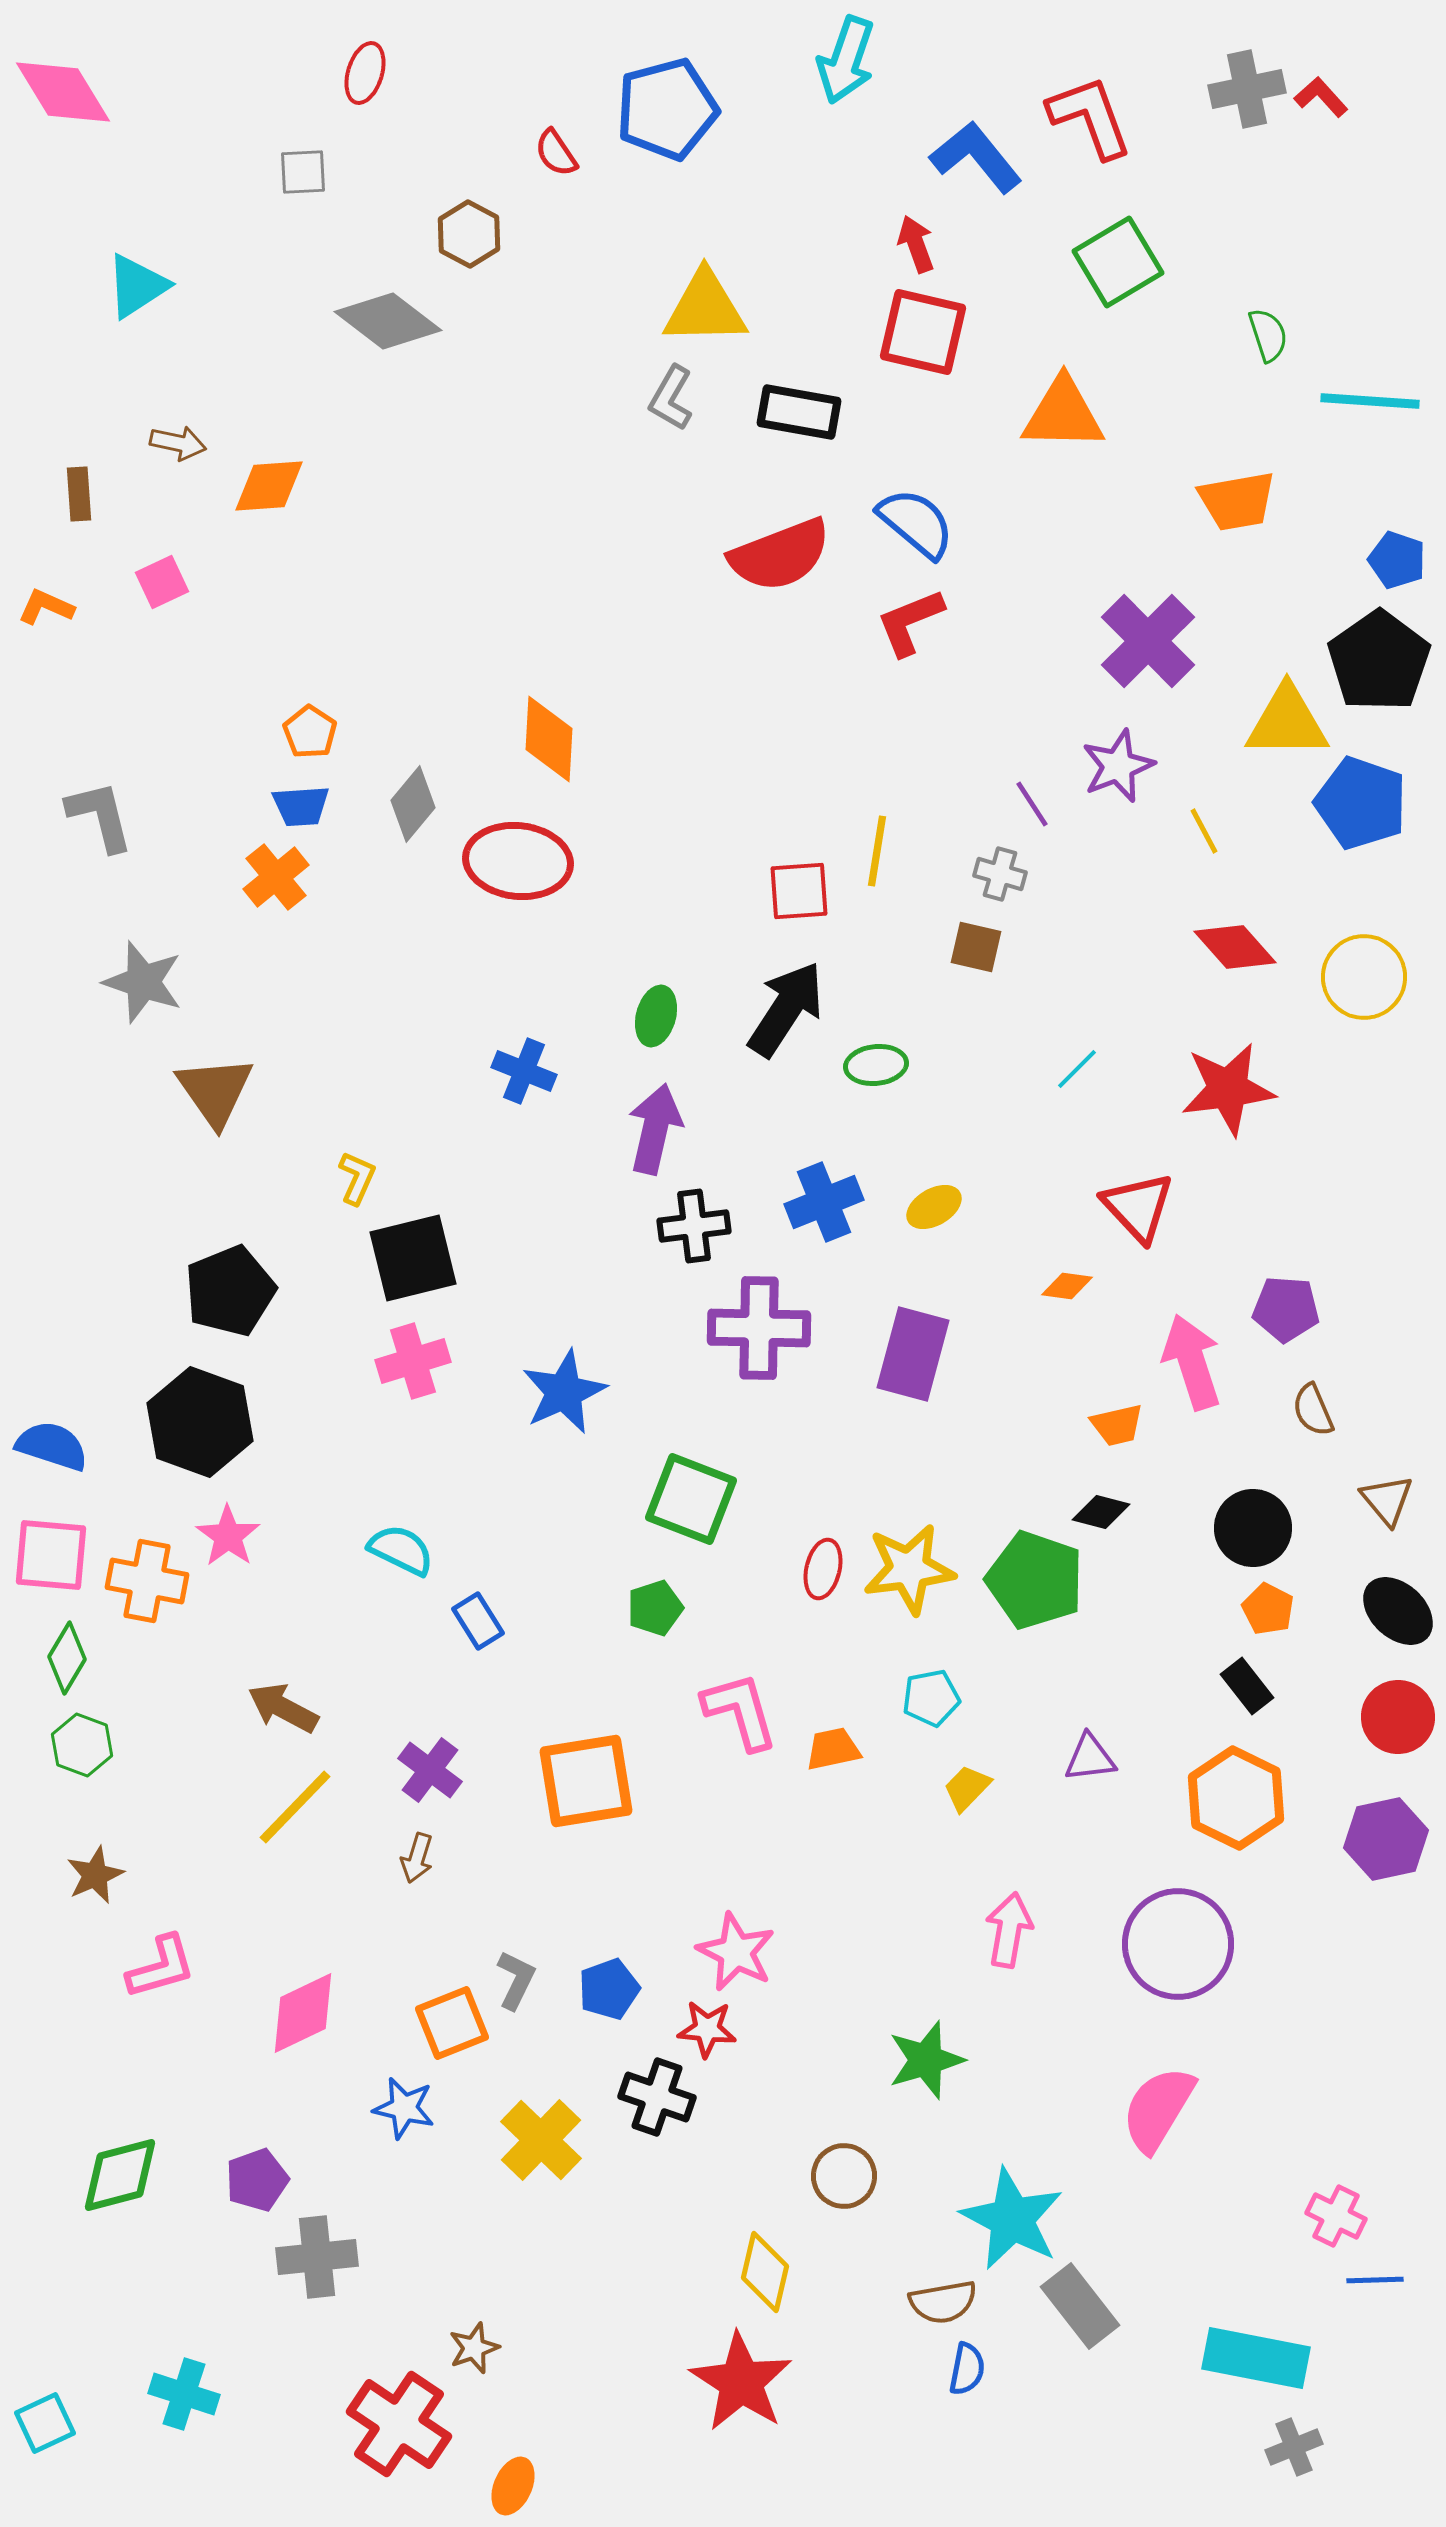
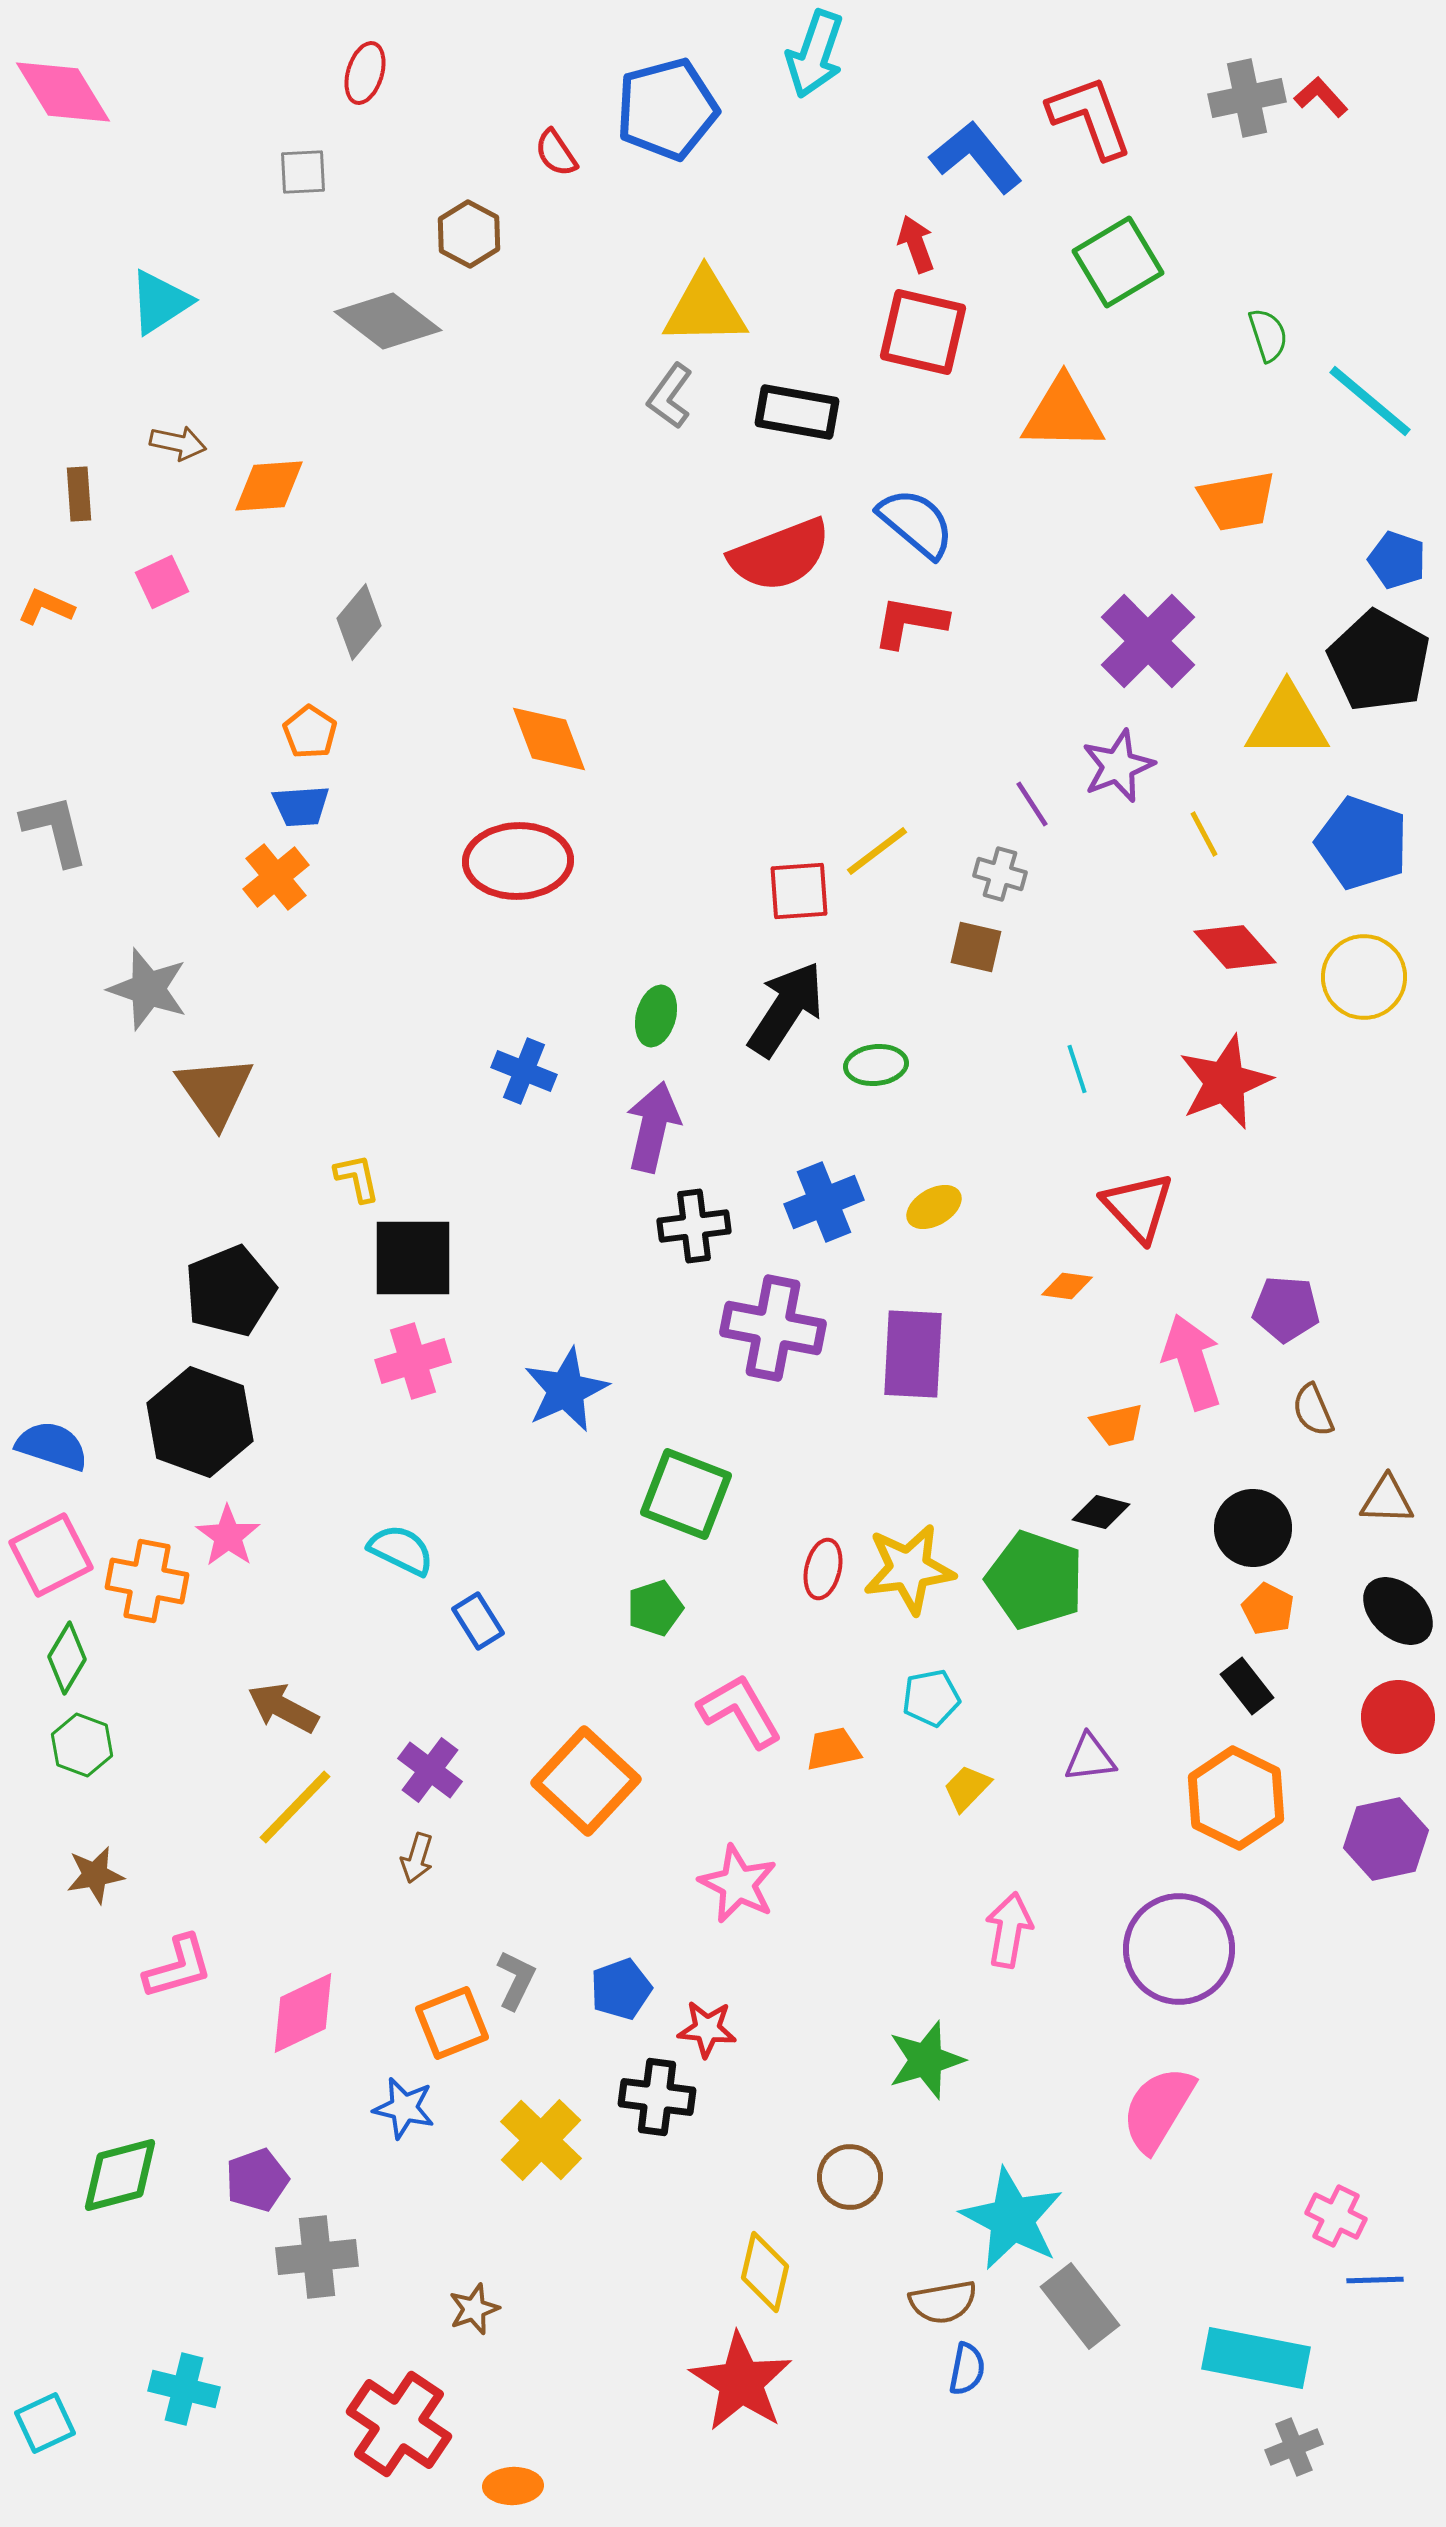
cyan arrow at (846, 60): moved 31 px left, 6 px up
gray cross at (1247, 89): moved 9 px down
cyan triangle at (137, 286): moved 23 px right, 16 px down
gray L-shape at (671, 398): moved 1 px left, 2 px up; rotated 6 degrees clockwise
cyan line at (1370, 401): rotated 36 degrees clockwise
black rectangle at (799, 412): moved 2 px left
red L-shape at (910, 622): rotated 32 degrees clockwise
black pentagon at (1379, 661): rotated 8 degrees counterclockwise
orange diamond at (549, 739): rotated 24 degrees counterclockwise
blue pentagon at (1361, 803): moved 1 px right, 40 px down
gray diamond at (413, 804): moved 54 px left, 182 px up
gray L-shape at (100, 816): moved 45 px left, 14 px down
yellow line at (1204, 831): moved 3 px down
yellow line at (877, 851): rotated 44 degrees clockwise
red ellipse at (518, 861): rotated 8 degrees counterclockwise
gray star at (143, 982): moved 5 px right, 7 px down
cyan line at (1077, 1069): rotated 63 degrees counterclockwise
red star at (1228, 1089): moved 3 px left, 7 px up; rotated 14 degrees counterclockwise
purple arrow at (655, 1129): moved 2 px left, 2 px up
yellow L-shape at (357, 1178): rotated 36 degrees counterclockwise
black square at (413, 1258): rotated 14 degrees clockwise
purple cross at (759, 1328): moved 14 px right; rotated 10 degrees clockwise
purple rectangle at (913, 1354): rotated 12 degrees counterclockwise
blue star at (564, 1392): moved 2 px right, 2 px up
green square at (691, 1499): moved 5 px left, 5 px up
brown triangle at (1387, 1500): rotated 48 degrees counterclockwise
pink square at (51, 1555): rotated 32 degrees counterclockwise
pink L-shape at (740, 1711): rotated 14 degrees counterclockwise
orange square at (586, 1781): rotated 38 degrees counterclockwise
brown star at (95, 1875): rotated 14 degrees clockwise
purple circle at (1178, 1944): moved 1 px right, 5 px down
pink star at (736, 1952): moved 2 px right, 68 px up
pink L-shape at (161, 1967): moved 17 px right
blue pentagon at (609, 1989): moved 12 px right
black cross at (657, 2097): rotated 12 degrees counterclockwise
brown circle at (844, 2176): moved 6 px right, 1 px down
brown star at (474, 2348): moved 39 px up
cyan cross at (184, 2394): moved 5 px up; rotated 4 degrees counterclockwise
orange ellipse at (513, 2486): rotated 64 degrees clockwise
